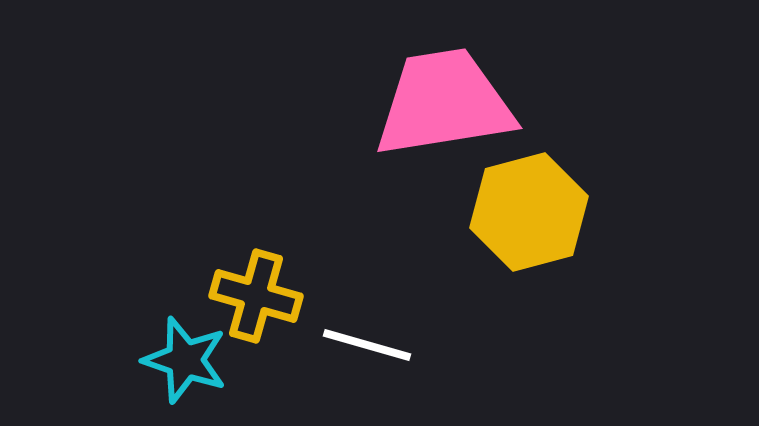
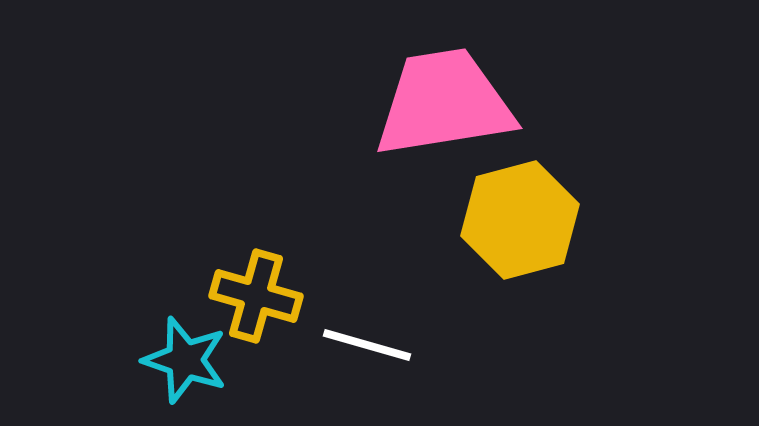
yellow hexagon: moved 9 px left, 8 px down
